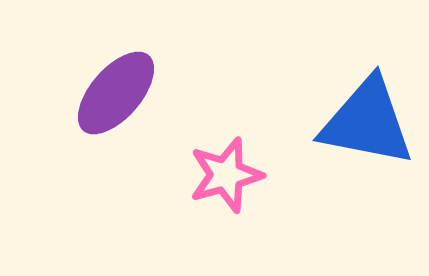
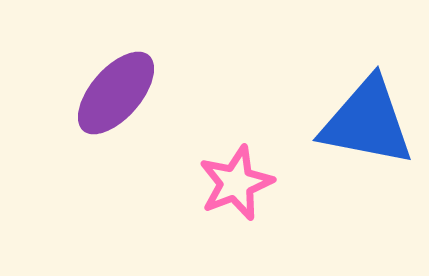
pink star: moved 10 px right, 8 px down; rotated 6 degrees counterclockwise
